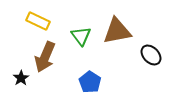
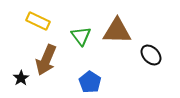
brown triangle: rotated 12 degrees clockwise
brown arrow: moved 1 px right, 3 px down
